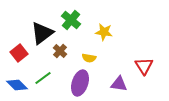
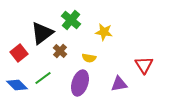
red triangle: moved 1 px up
purple triangle: rotated 18 degrees counterclockwise
